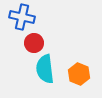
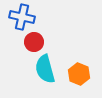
red circle: moved 1 px up
cyan semicircle: rotated 8 degrees counterclockwise
